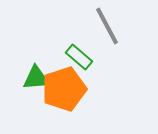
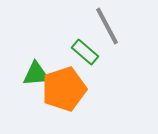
green rectangle: moved 6 px right, 5 px up
green triangle: moved 4 px up
